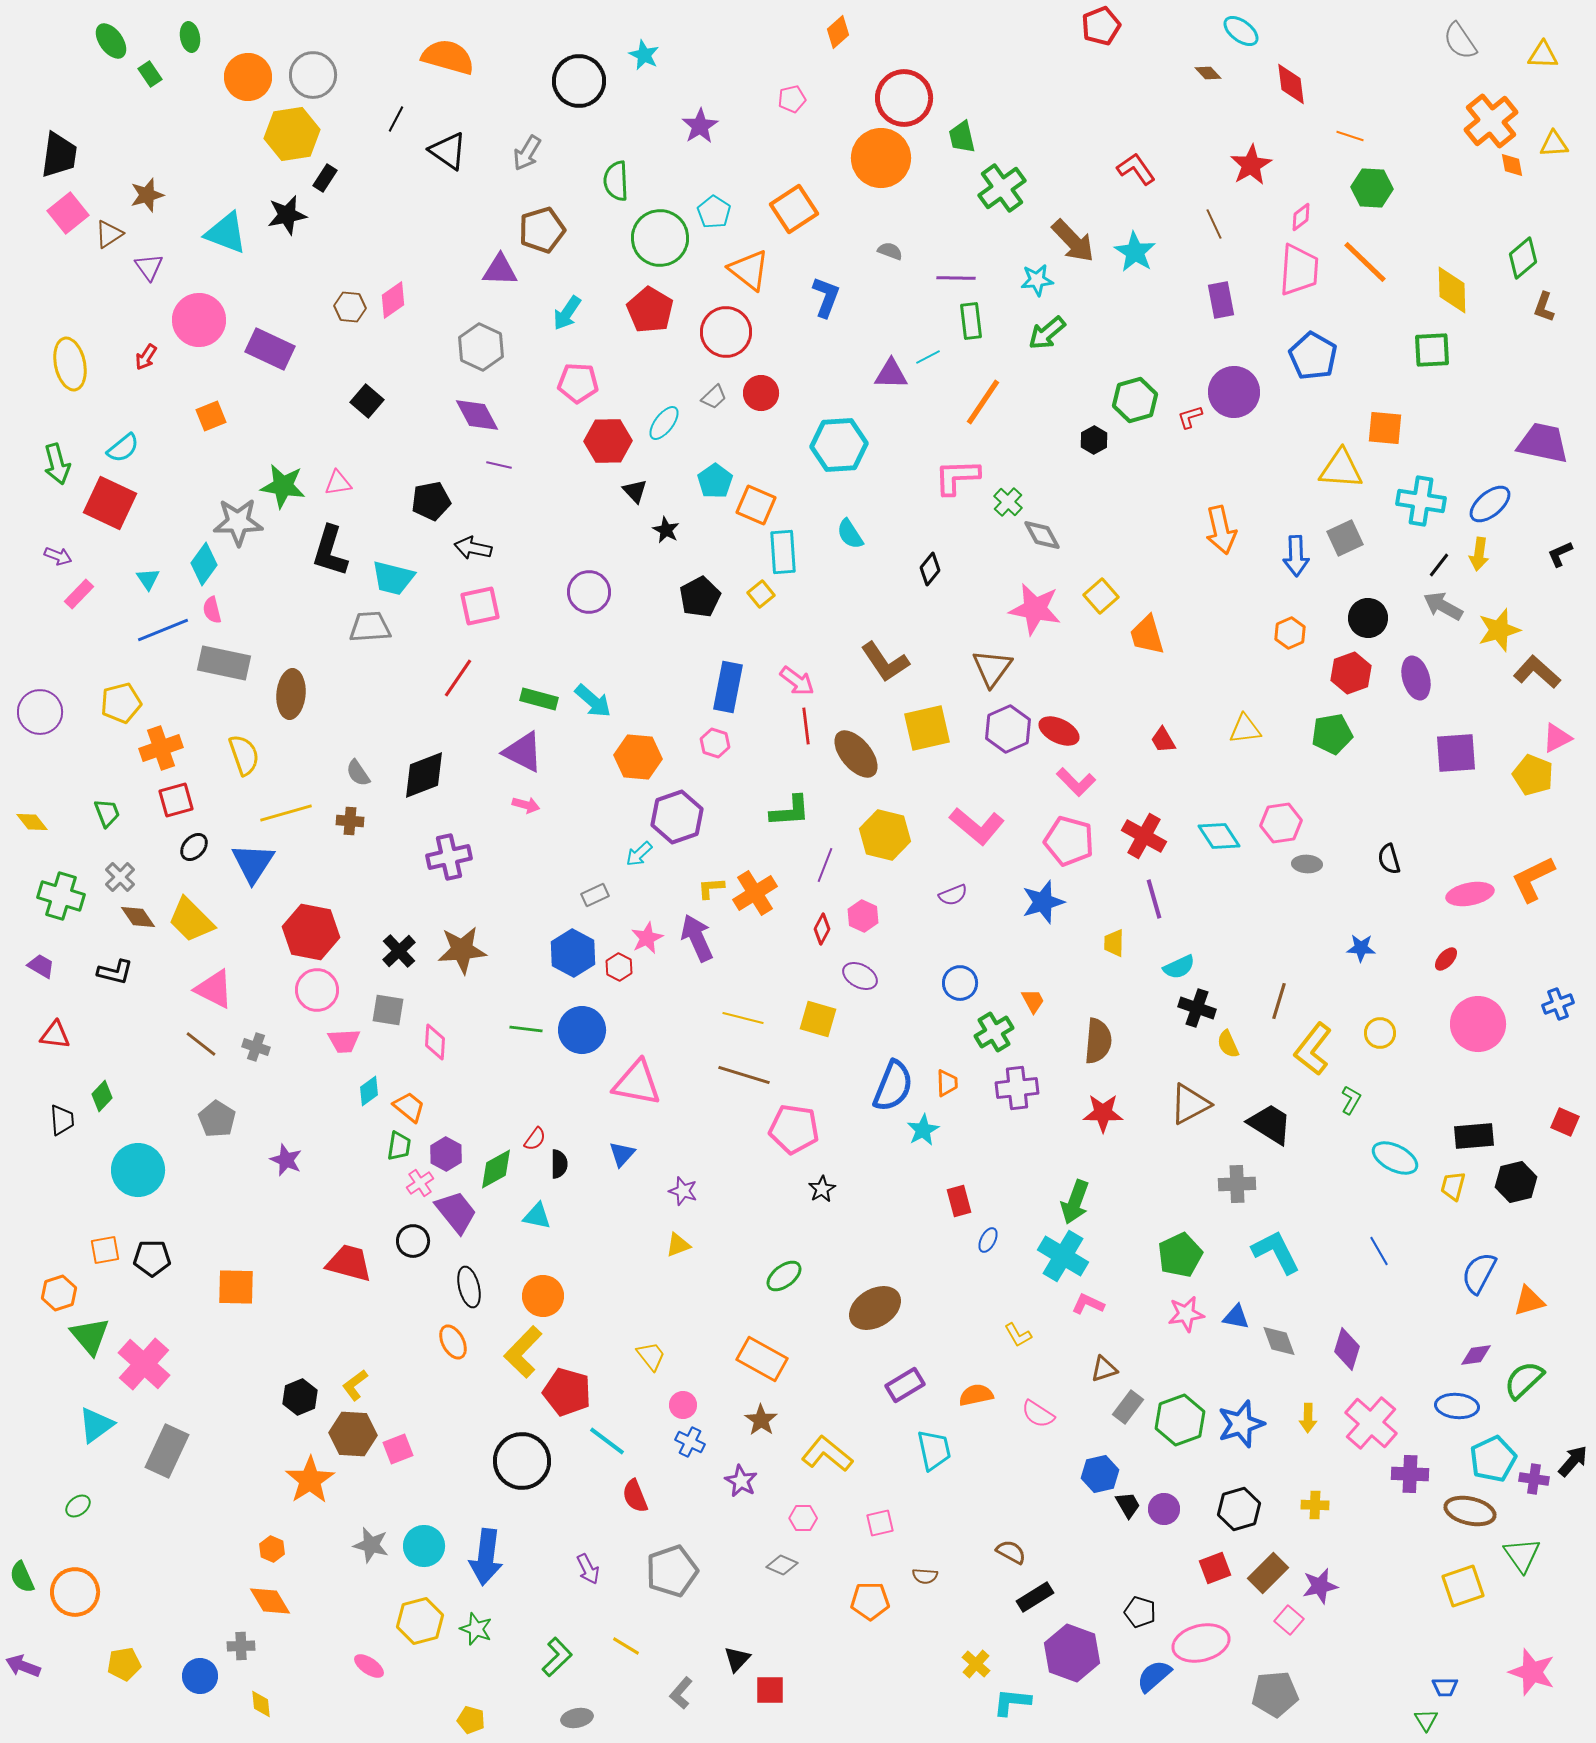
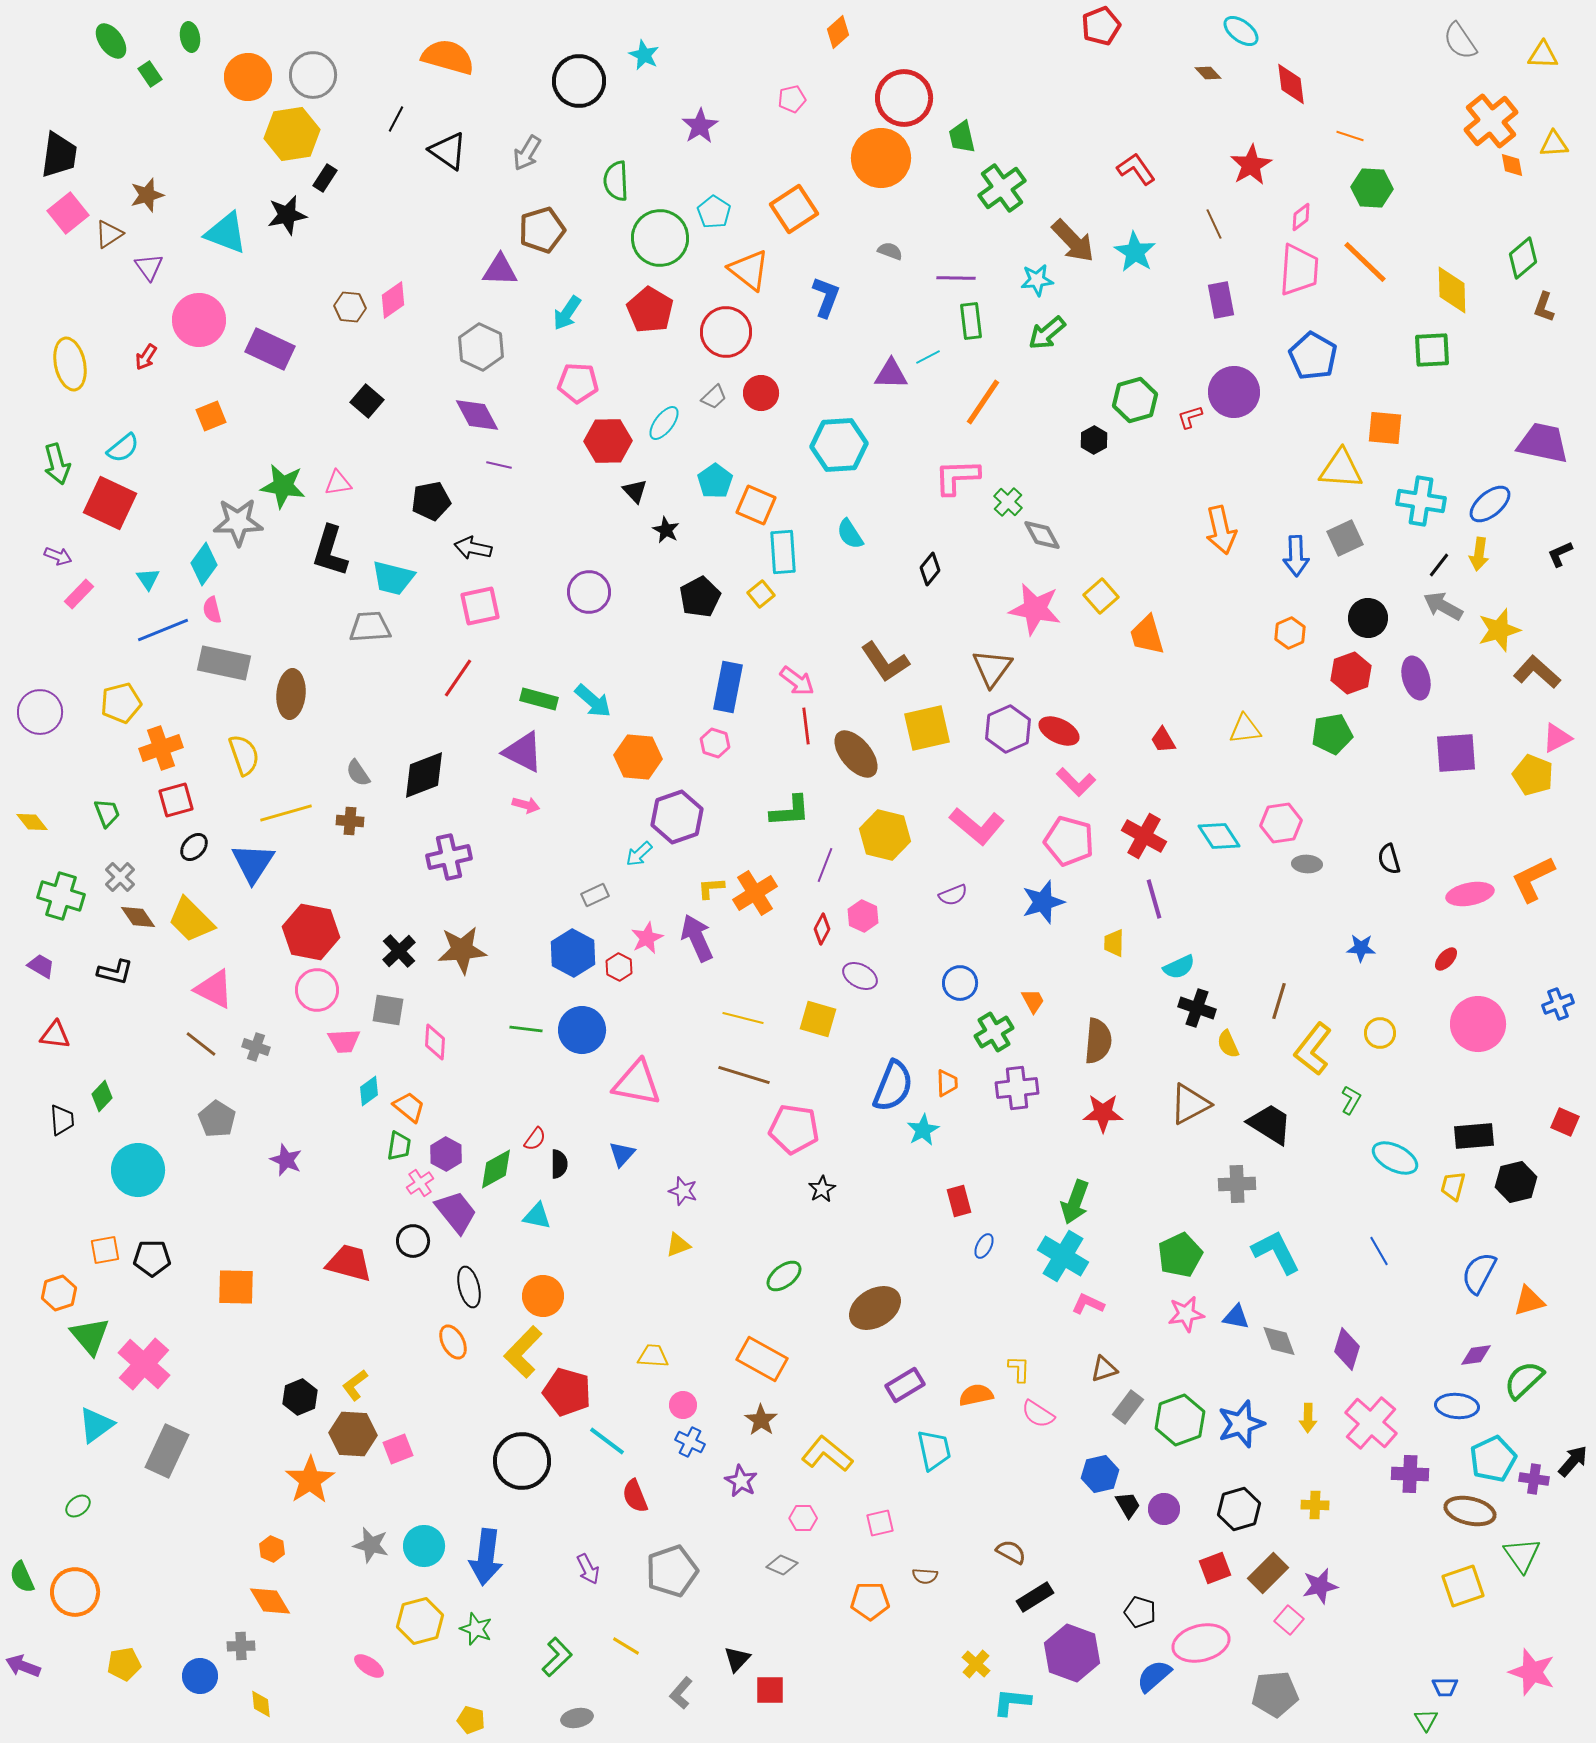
blue ellipse at (988, 1240): moved 4 px left, 6 px down
yellow L-shape at (1018, 1335): moved 1 px right, 34 px down; rotated 148 degrees counterclockwise
yellow trapezoid at (651, 1356): moved 2 px right; rotated 48 degrees counterclockwise
